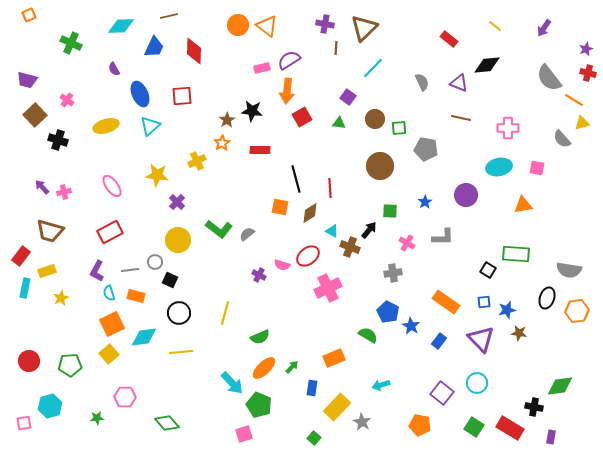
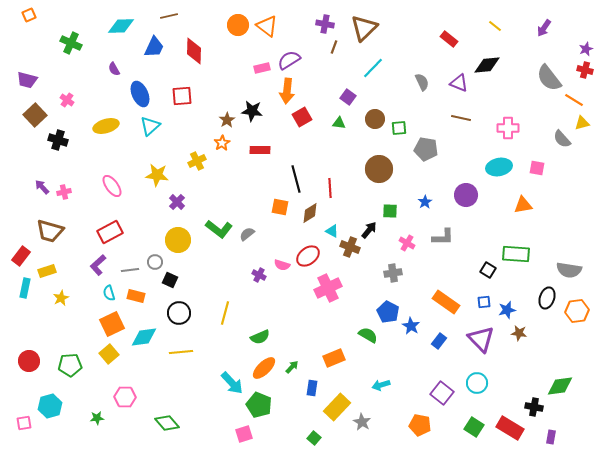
brown line at (336, 48): moved 2 px left, 1 px up; rotated 16 degrees clockwise
red cross at (588, 73): moved 3 px left, 3 px up
brown circle at (380, 166): moved 1 px left, 3 px down
purple L-shape at (97, 271): moved 1 px right, 6 px up; rotated 20 degrees clockwise
